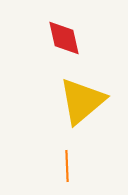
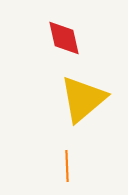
yellow triangle: moved 1 px right, 2 px up
